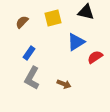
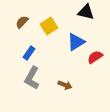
yellow square: moved 4 px left, 8 px down; rotated 18 degrees counterclockwise
brown arrow: moved 1 px right, 1 px down
